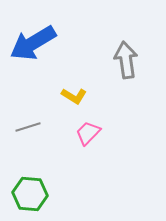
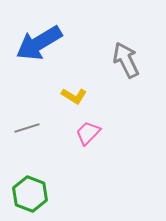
blue arrow: moved 6 px right
gray arrow: rotated 18 degrees counterclockwise
gray line: moved 1 px left, 1 px down
green hexagon: rotated 16 degrees clockwise
